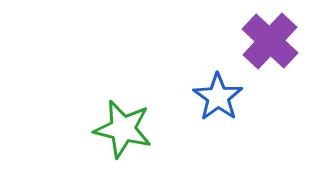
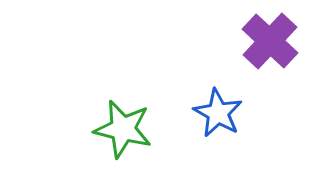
blue star: moved 16 px down; rotated 6 degrees counterclockwise
